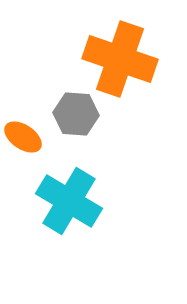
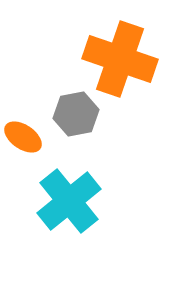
gray hexagon: rotated 15 degrees counterclockwise
cyan cross: rotated 20 degrees clockwise
